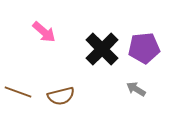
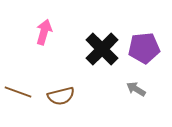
pink arrow: rotated 115 degrees counterclockwise
